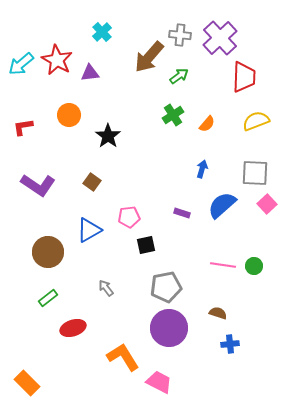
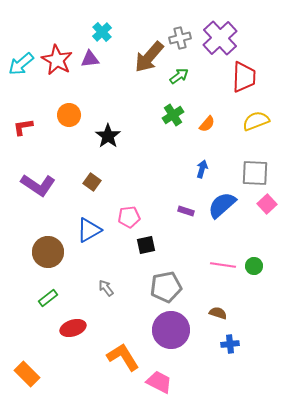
gray cross: moved 3 px down; rotated 20 degrees counterclockwise
purple triangle: moved 14 px up
purple rectangle: moved 4 px right, 2 px up
purple circle: moved 2 px right, 2 px down
orange rectangle: moved 9 px up
